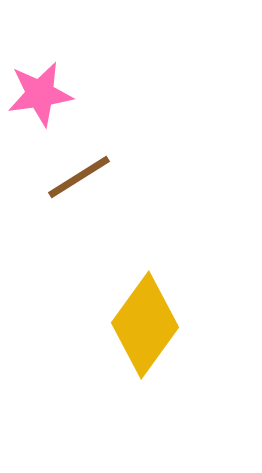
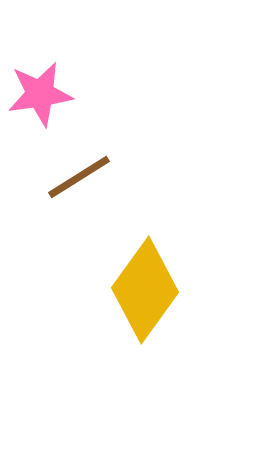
yellow diamond: moved 35 px up
